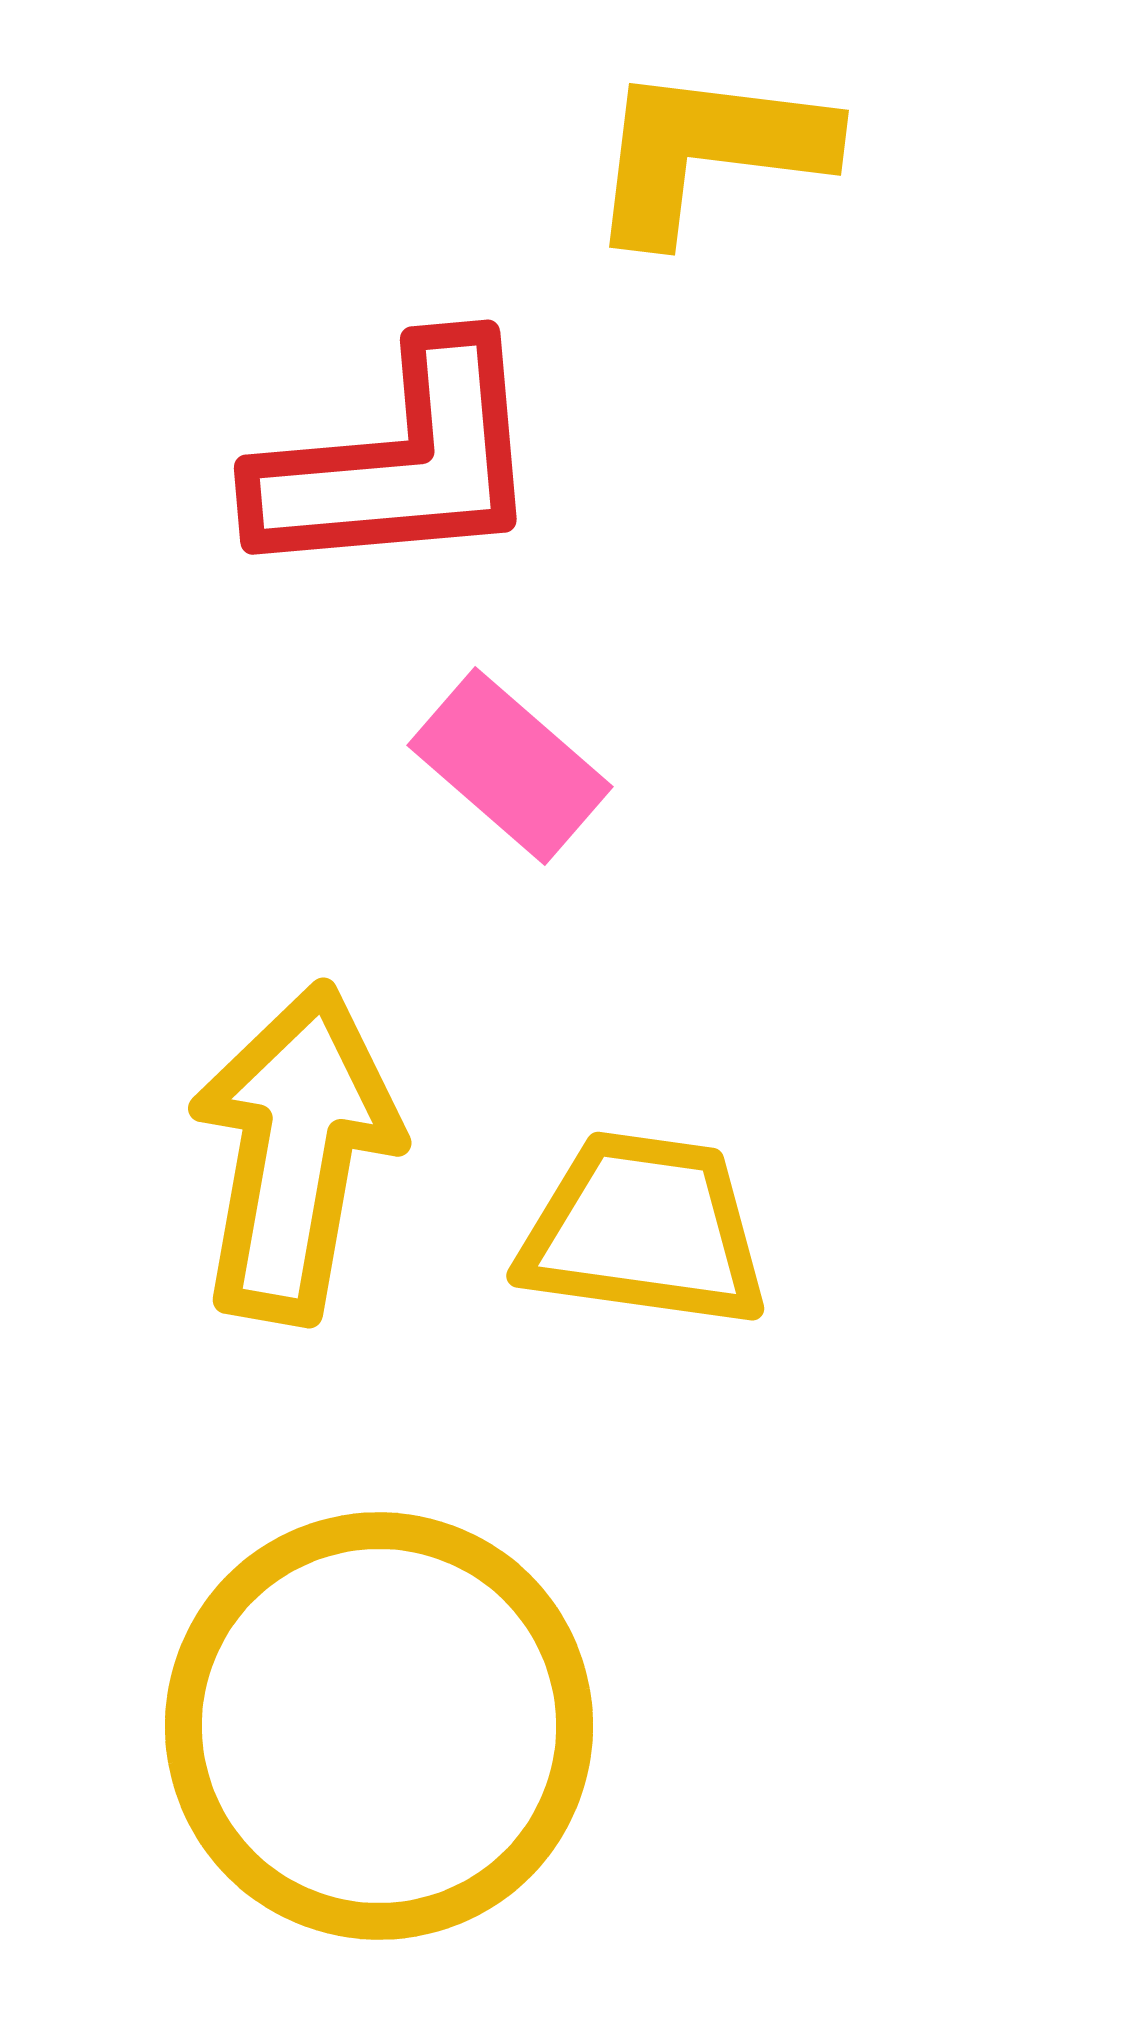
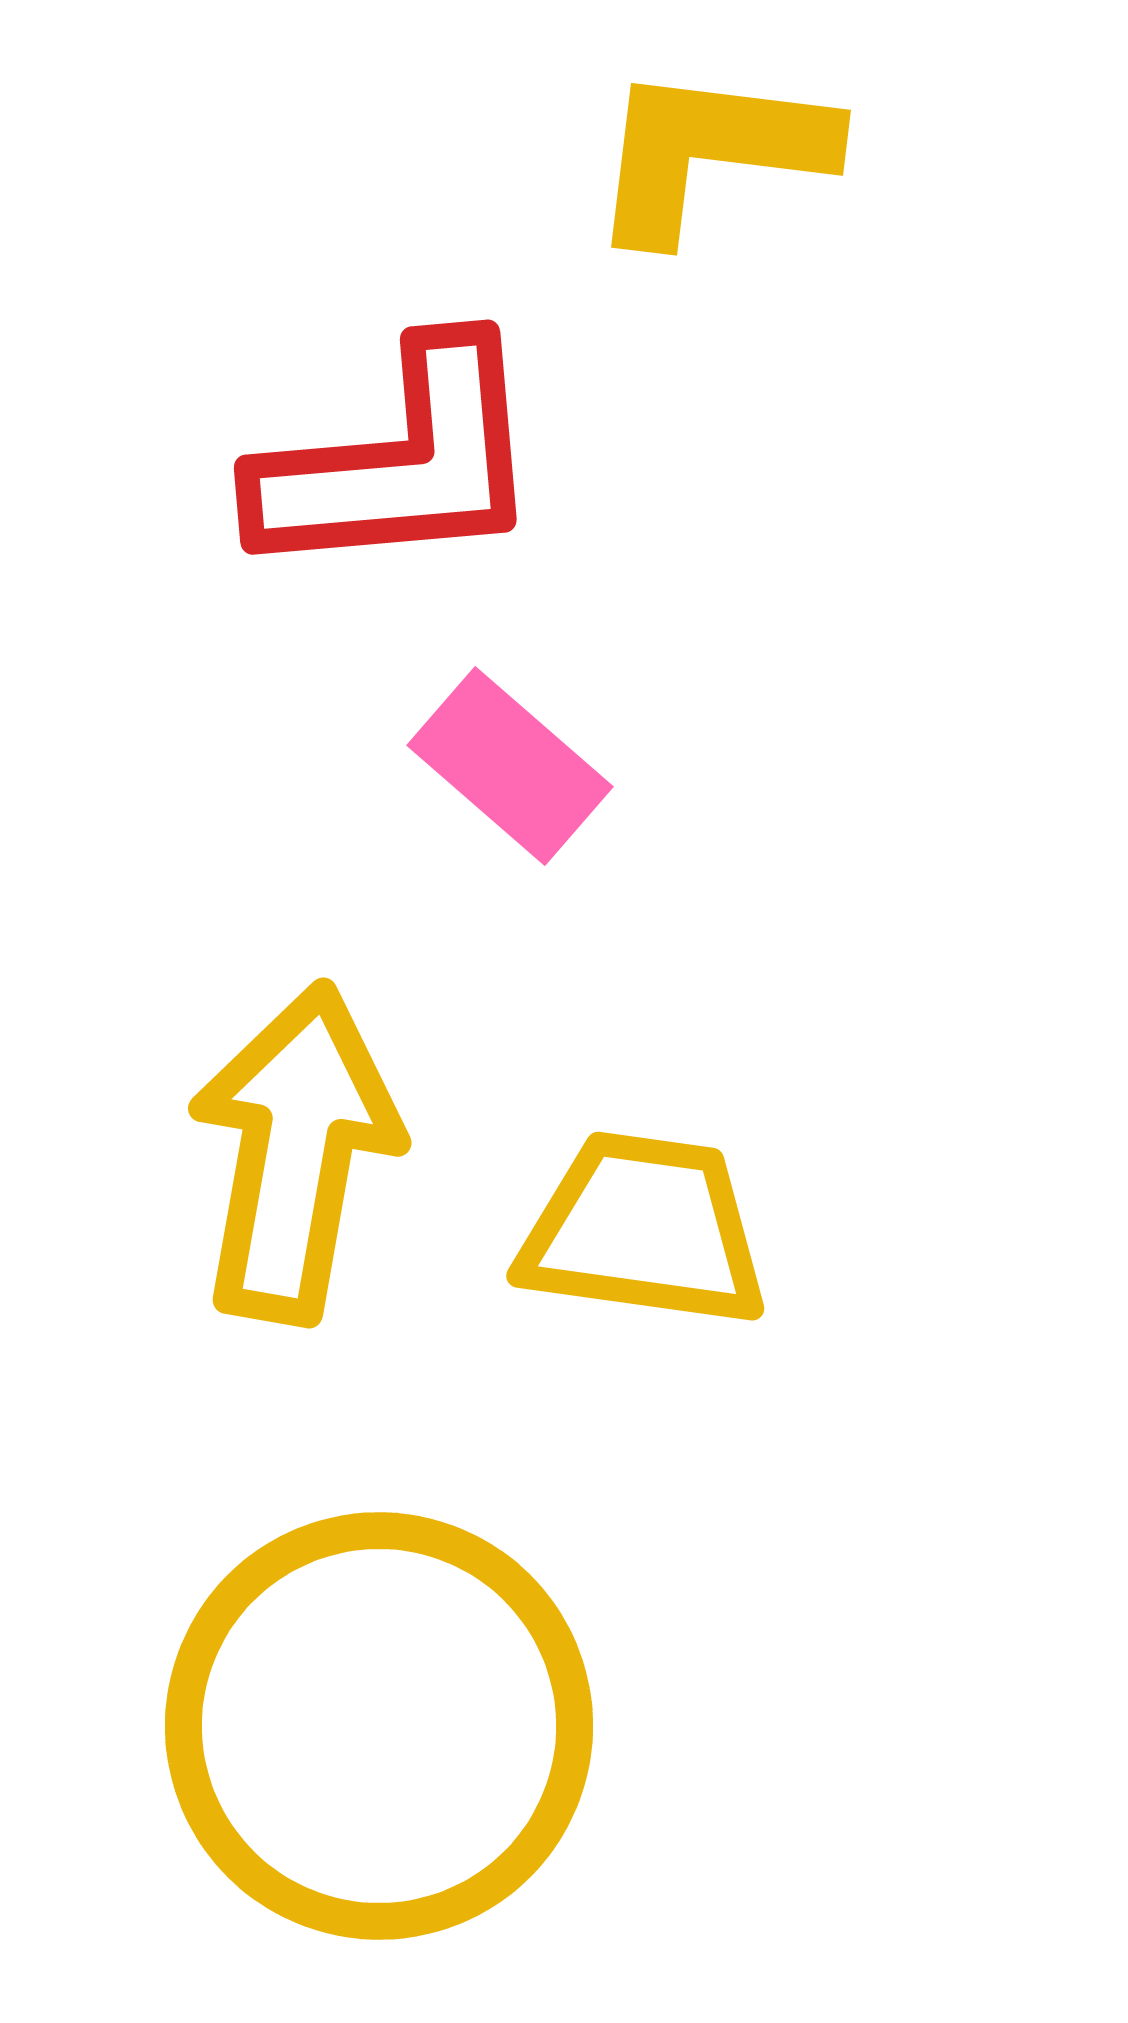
yellow L-shape: moved 2 px right
